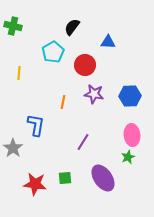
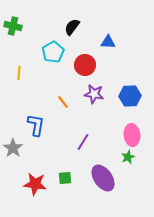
orange line: rotated 48 degrees counterclockwise
